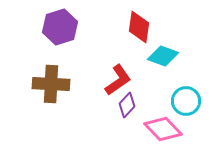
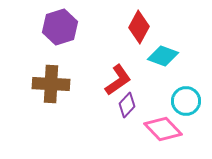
red diamond: rotated 20 degrees clockwise
